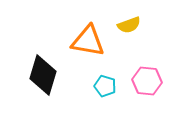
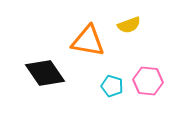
black diamond: moved 2 px right, 2 px up; rotated 51 degrees counterclockwise
pink hexagon: moved 1 px right
cyan pentagon: moved 7 px right
